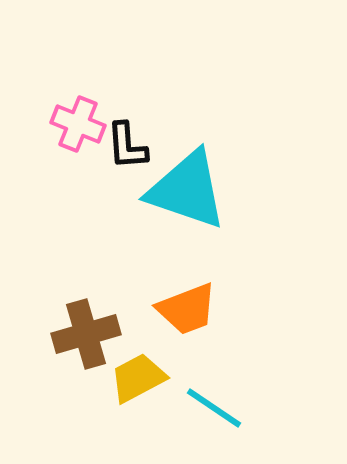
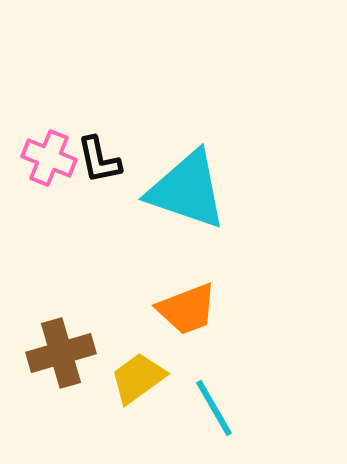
pink cross: moved 29 px left, 34 px down
black L-shape: moved 28 px left, 14 px down; rotated 8 degrees counterclockwise
brown cross: moved 25 px left, 19 px down
yellow trapezoid: rotated 8 degrees counterclockwise
cyan line: rotated 26 degrees clockwise
